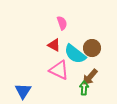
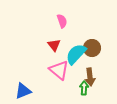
pink semicircle: moved 2 px up
red triangle: rotated 24 degrees clockwise
cyan semicircle: moved 1 px right; rotated 95 degrees clockwise
pink triangle: rotated 15 degrees clockwise
brown arrow: rotated 48 degrees counterclockwise
blue triangle: rotated 36 degrees clockwise
